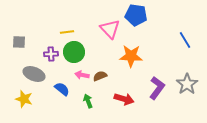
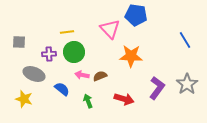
purple cross: moved 2 px left
